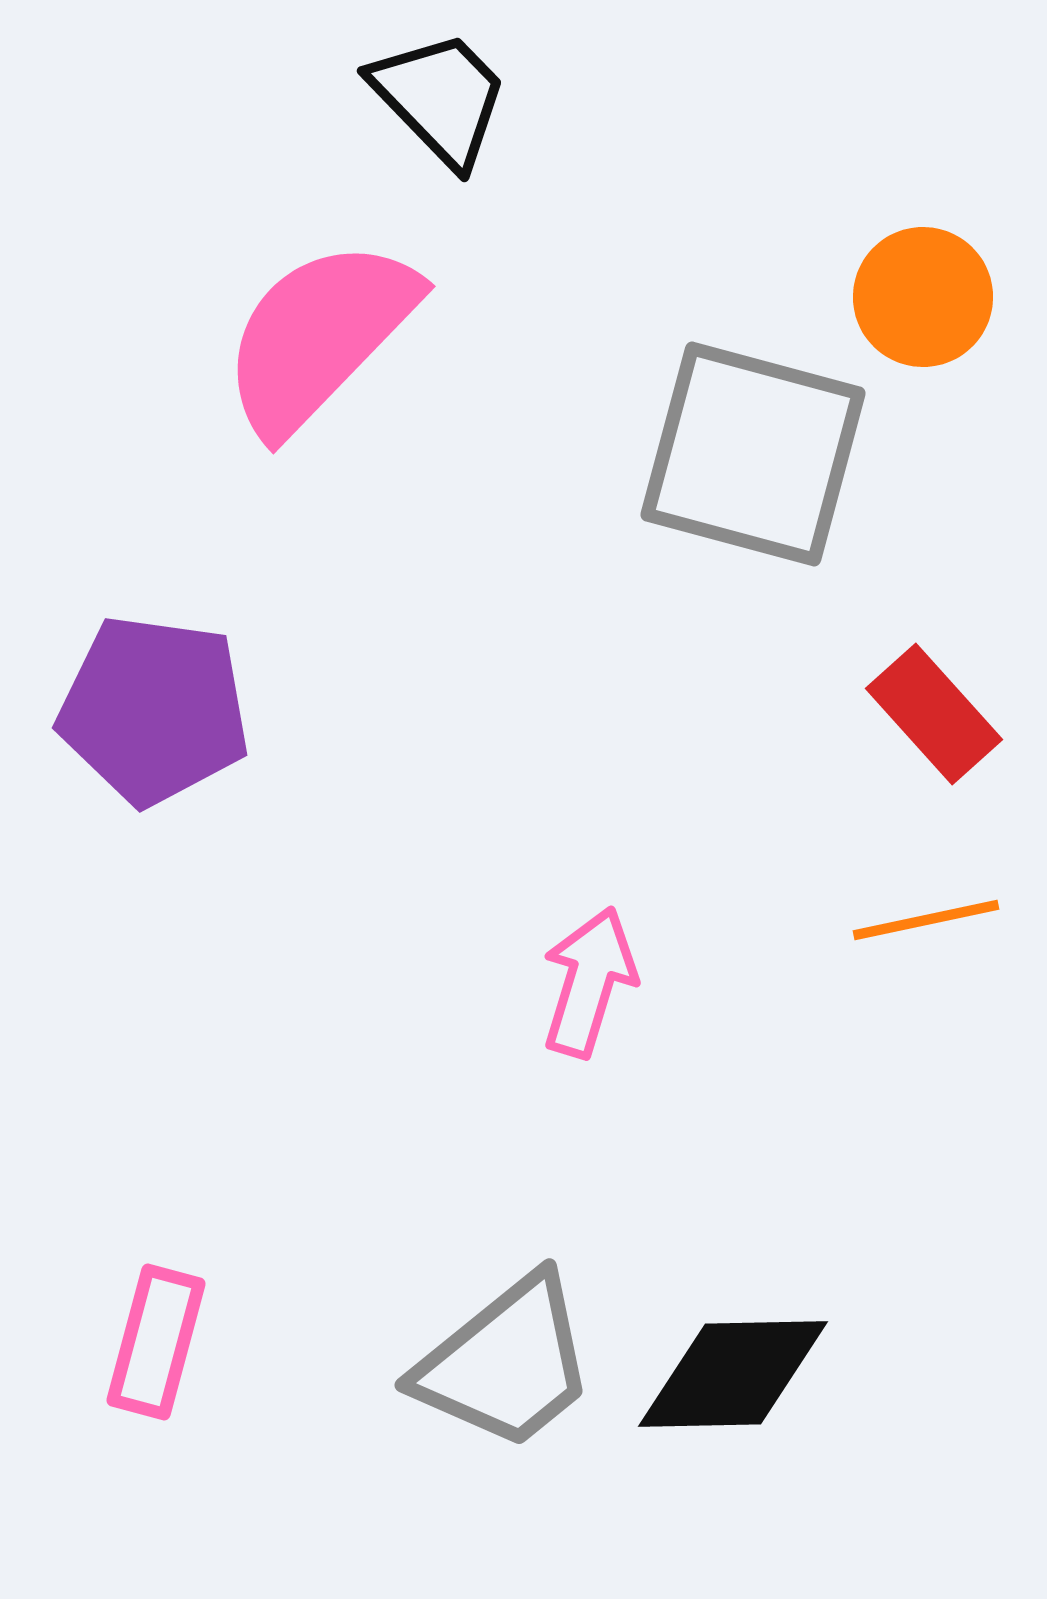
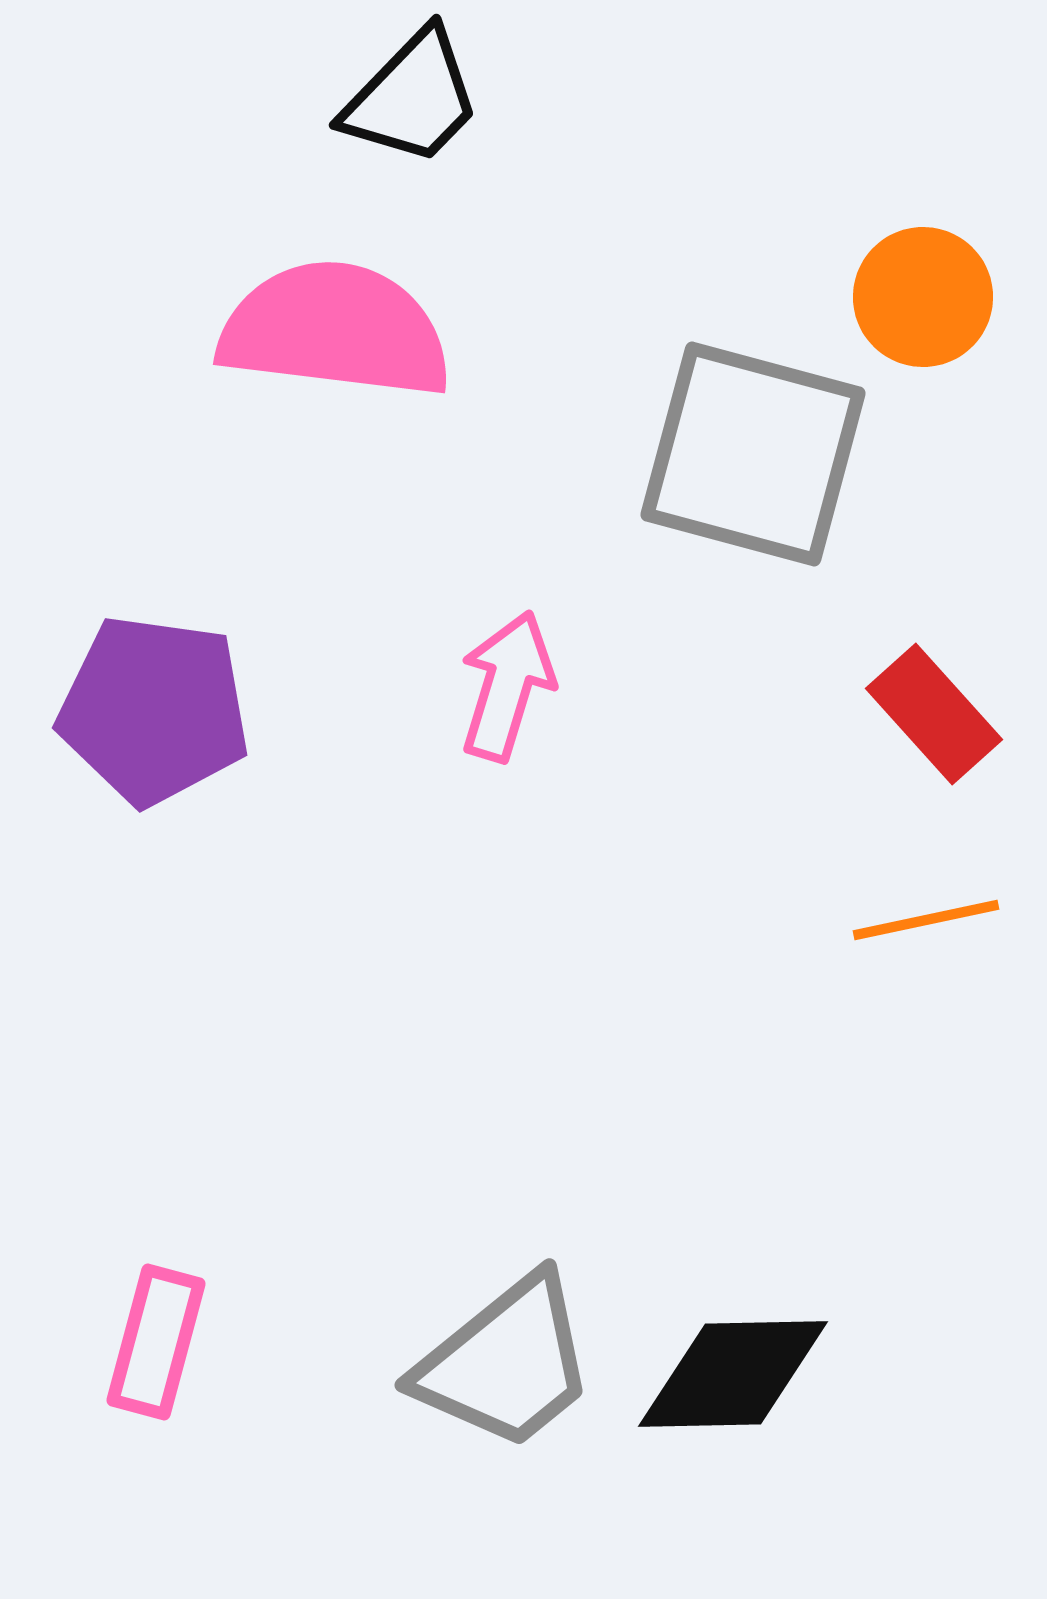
black trapezoid: moved 28 px left; rotated 88 degrees clockwise
pink semicircle: moved 16 px right, 6 px up; rotated 53 degrees clockwise
pink arrow: moved 82 px left, 296 px up
